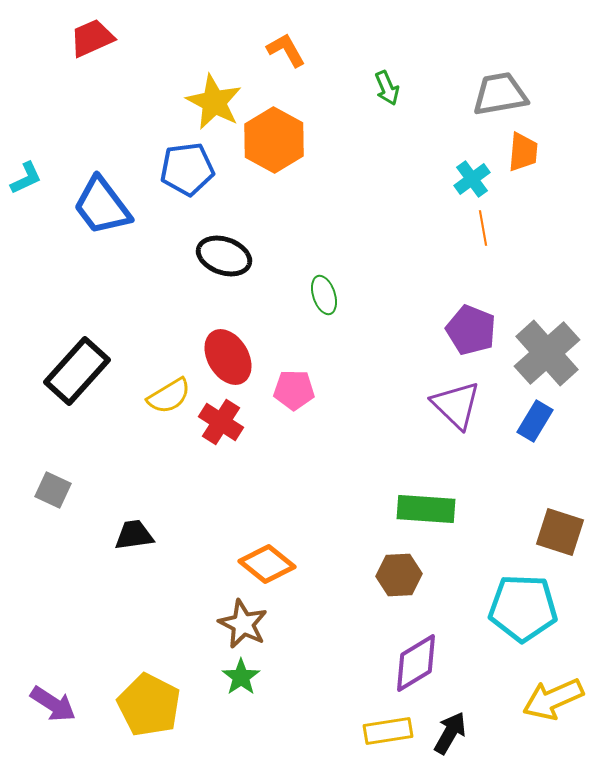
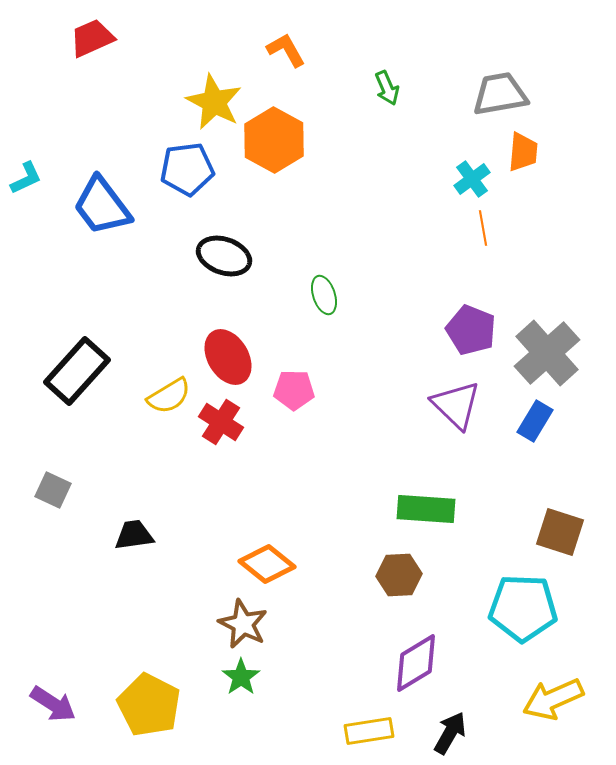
yellow rectangle: moved 19 px left
